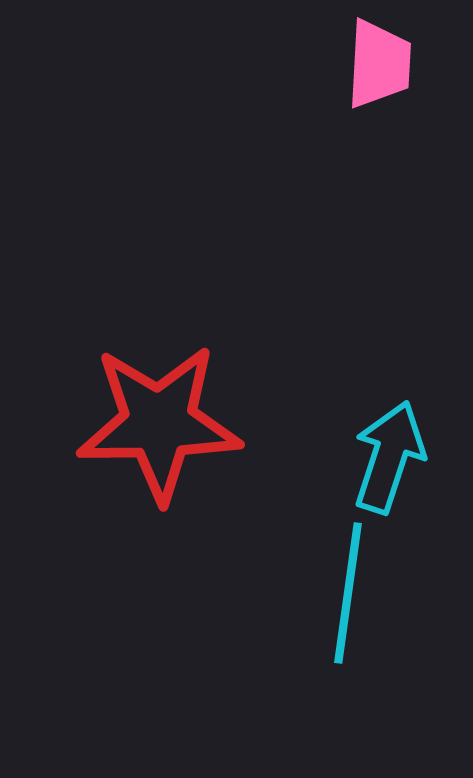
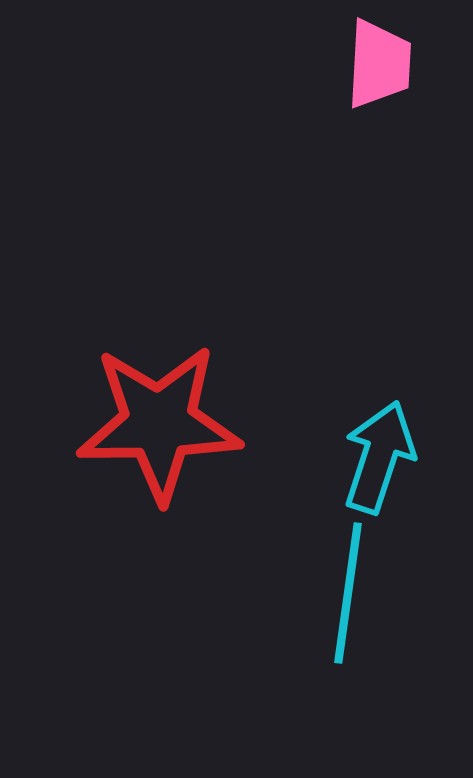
cyan arrow: moved 10 px left
